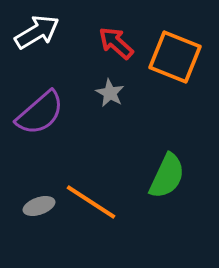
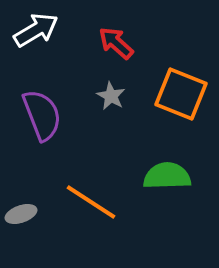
white arrow: moved 1 px left, 2 px up
orange square: moved 6 px right, 37 px down
gray star: moved 1 px right, 3 px down
purple semicircle: moved 2 px right, 2 px down; rotated 70 degrees counterclockwise
green semicircle: rotated 117 degrees counterclockwise
gray ellipse: moved 18 px left, 8 px down
